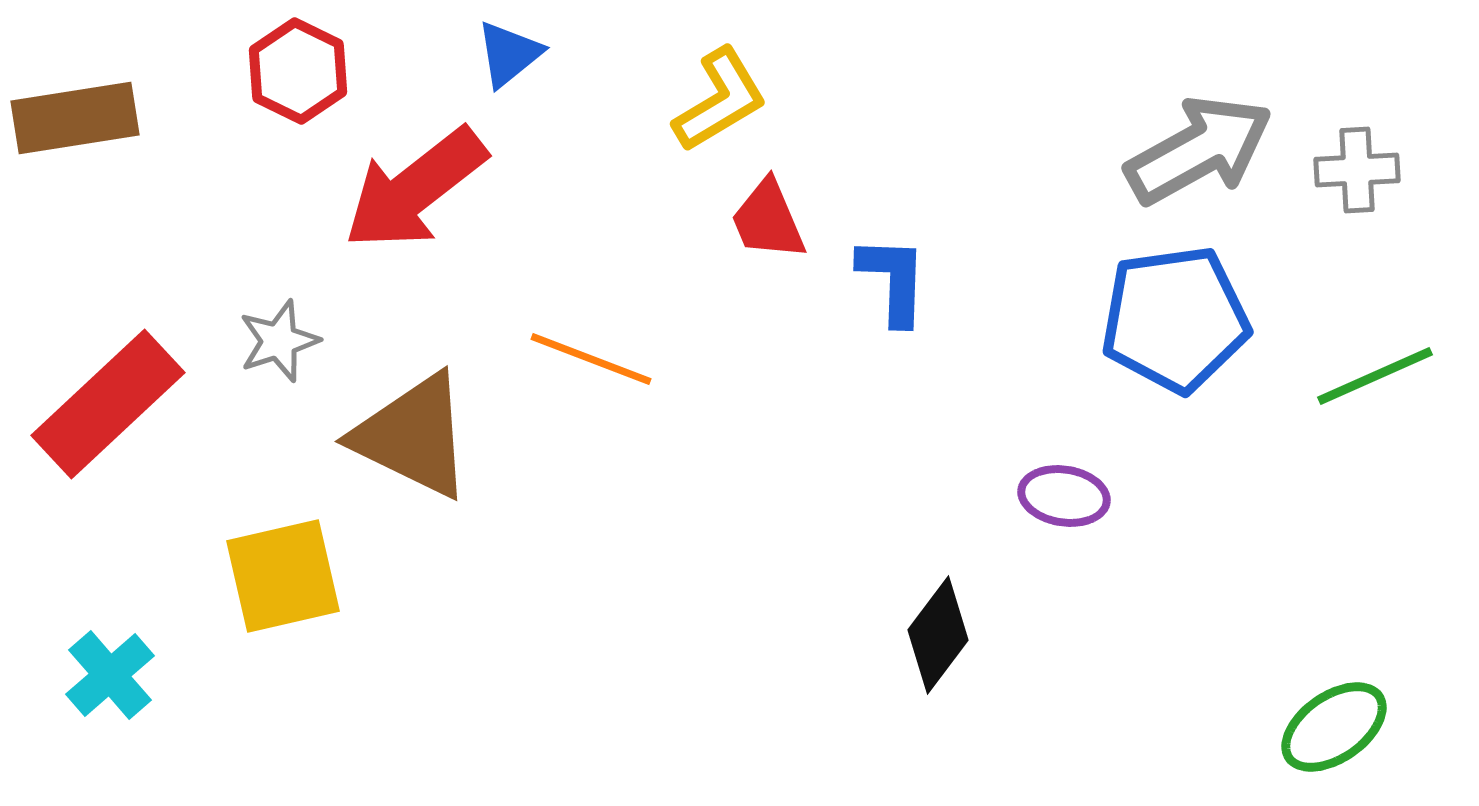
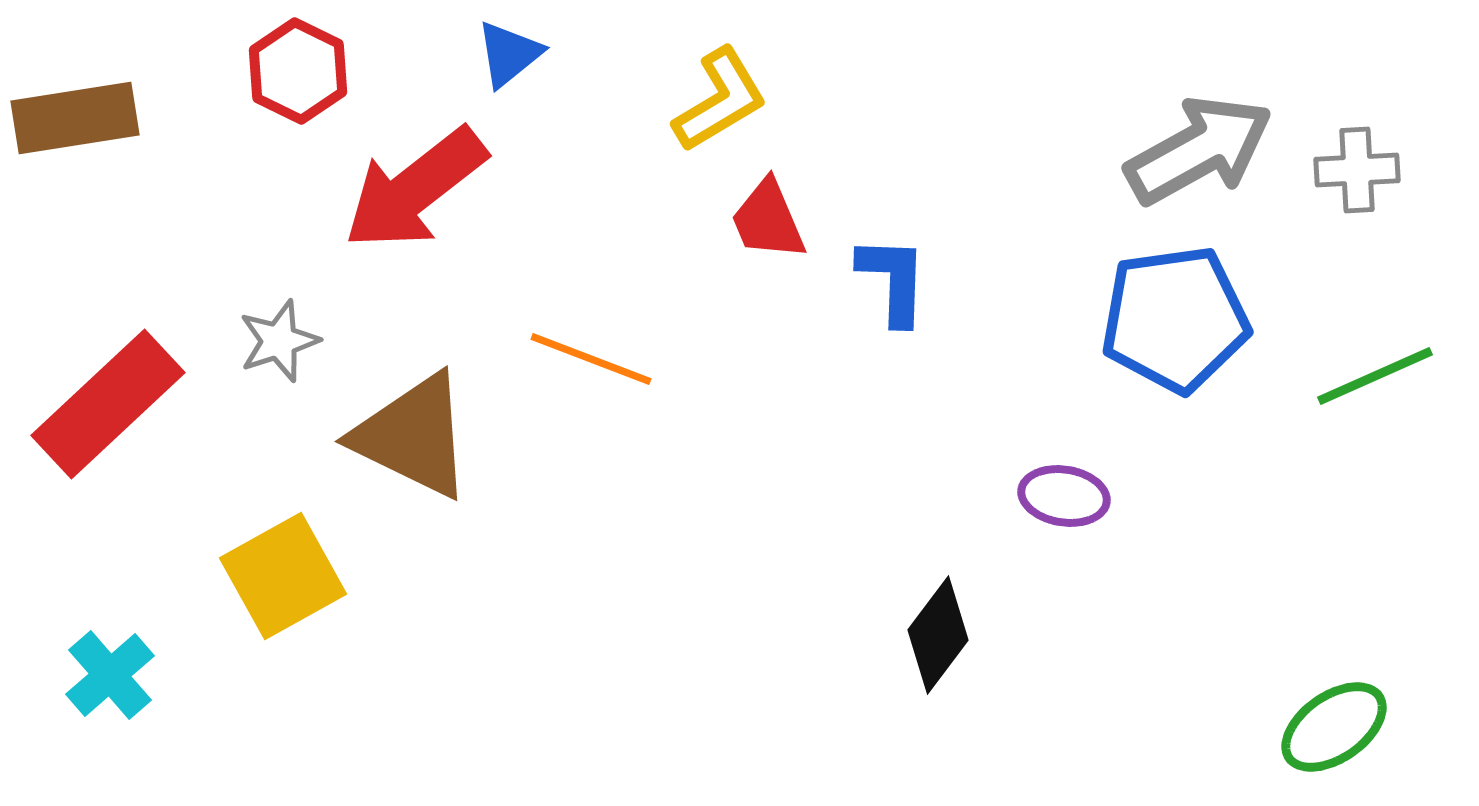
yellow square: rotated 16 degrees counterclockwise
